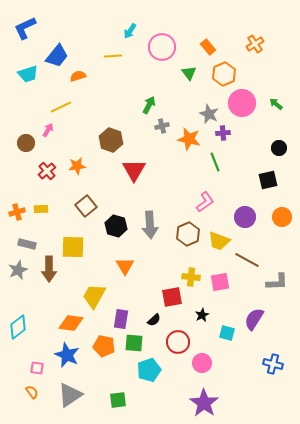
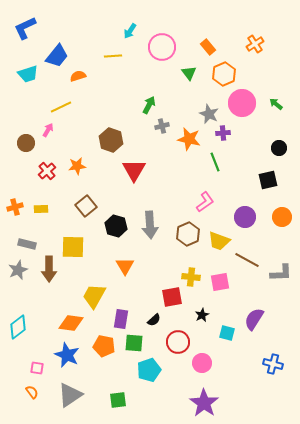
orange cross at (17, 212): moved 2 px left, 5 px up
gray L-shape at (277, 282): moved 4 px right, 9 px up
